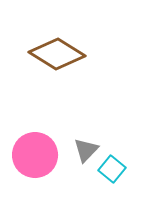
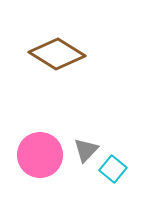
pink circle: moved 5 px right
cyan square: moved 1 px right
